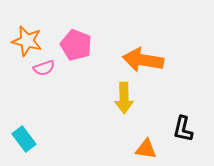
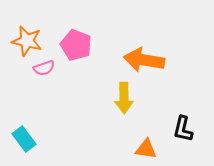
orange arrow: moved 1 px right
